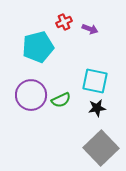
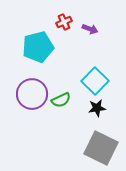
cyan square: rotated 32 degrees clockwise
purple circle: moved 1 px right, 1 px up
gray square: rotated 20 degrees counterclockwise
